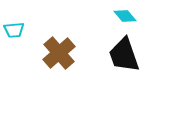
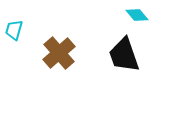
cyan diamond: moved 12 px right, 1 px up
cyan trapezoid: rotated 110 degrees clockwise
